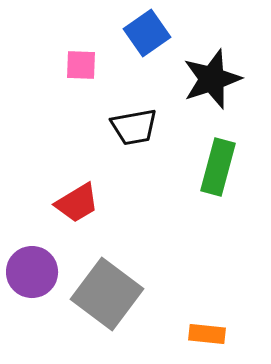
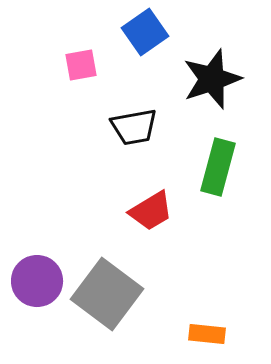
blue square: moved 2 px left, 1 px up
pink square: rotated 12 degrees counterclockwise
red trapezoid: moved 74 px right, 8 px down
purple circle: moved 5 px right, 9 px down
